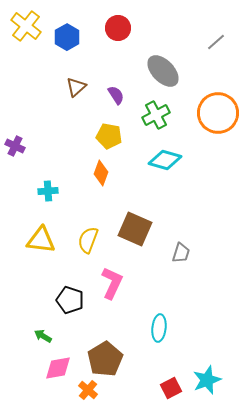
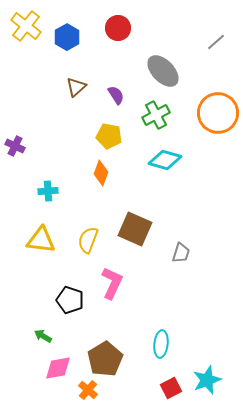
cyan ellipse: moved 2 px right, 16 px down
